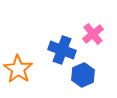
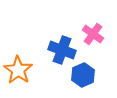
pink cross: rotated 15 degrees counterclockwise
orange star: moved 1 px down
